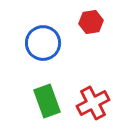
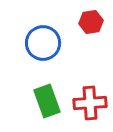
red cross: moved 3 px left; rotated 24 degrees clockwise
